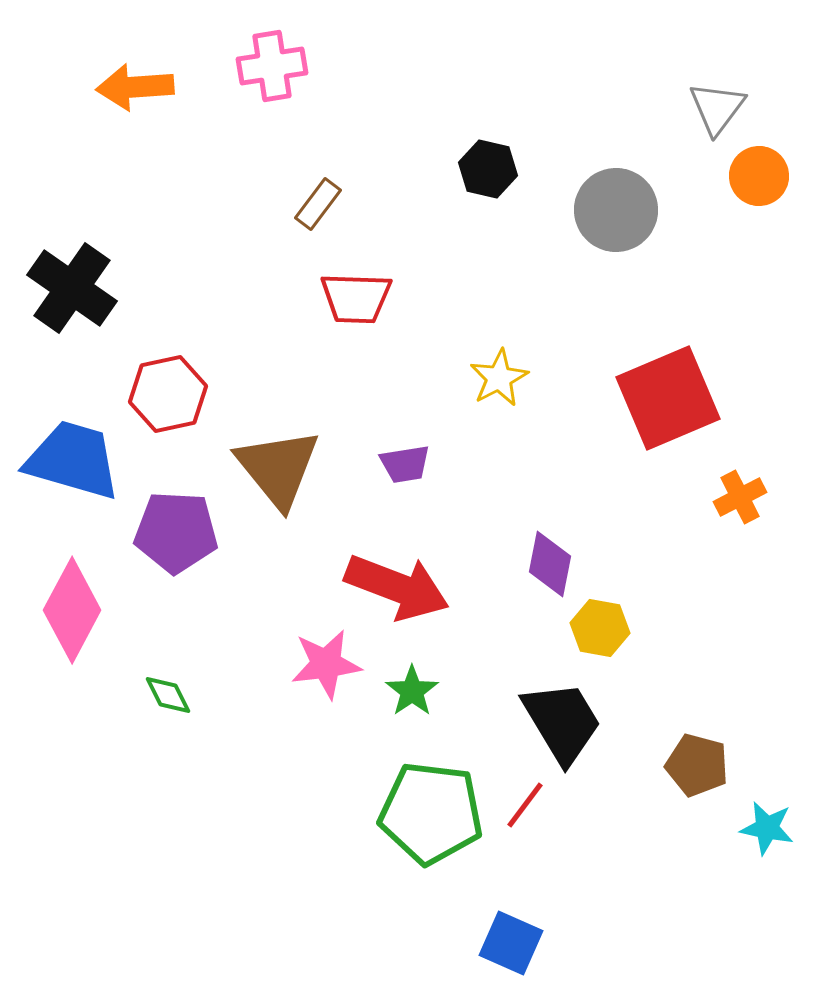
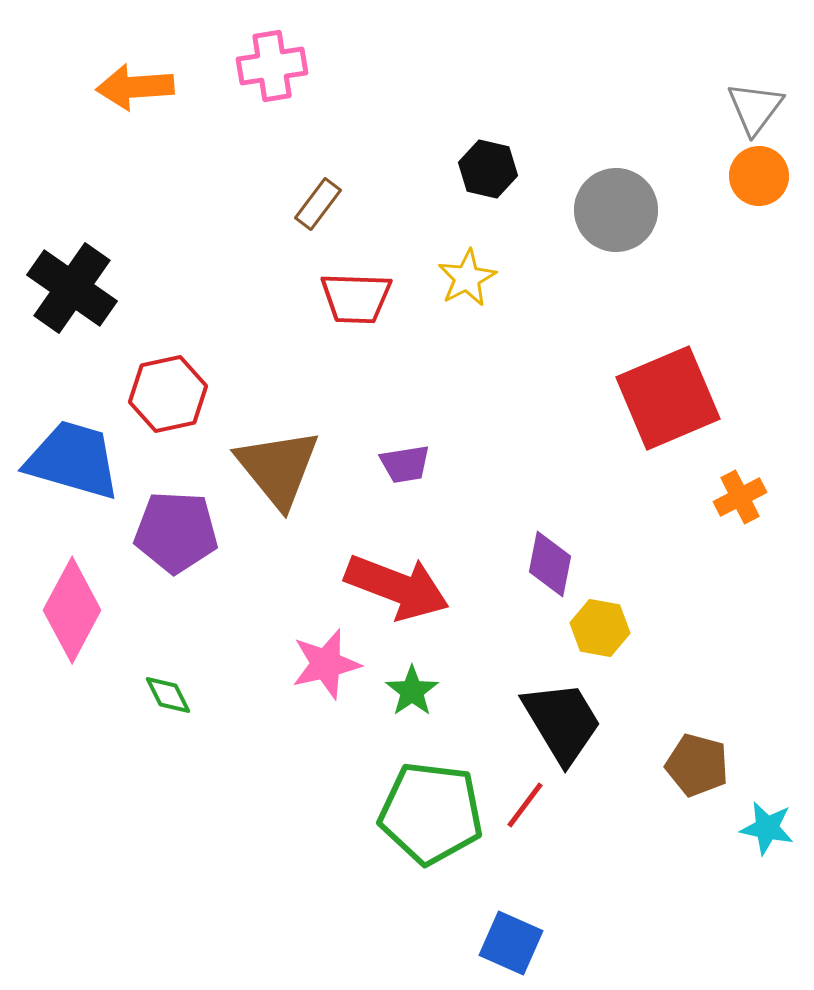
gray triangle: moved 38 px right
yellow star: moved 32 px left, 100 px up
pink star: rotated 6 degrees counterclockwise
